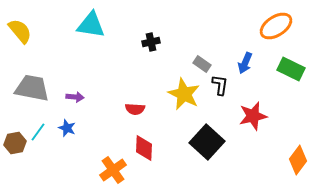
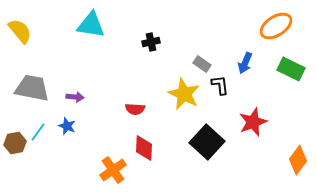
black L-shape: rotated 15 degrees counterclockwise
red star: moved 6 px down; rotated 8 degrees counterclockwise
blue star: moved 2 px up
